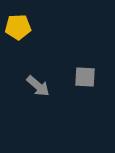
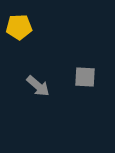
yellow pentagon: moved 1 px right
